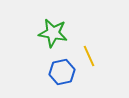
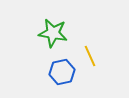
yellow line: moved 1 px right
